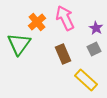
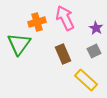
orange cross: rotated 24 degrees clockwise
gray square: moved 2 px down
